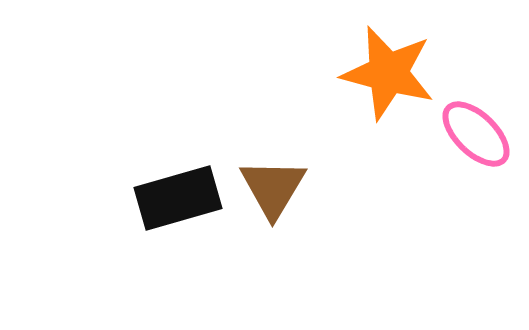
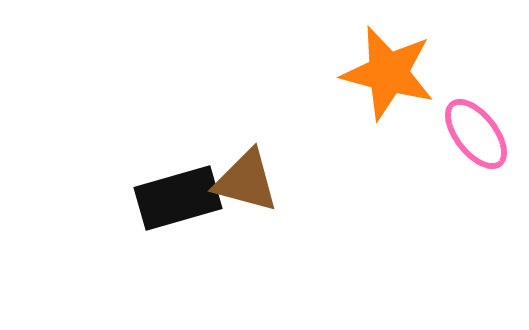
pink ellipse: rotated 8 degrees clockwise
brown triangle: moved 27 px left, 7 px up; rotated 46 degrees counterclockwise
